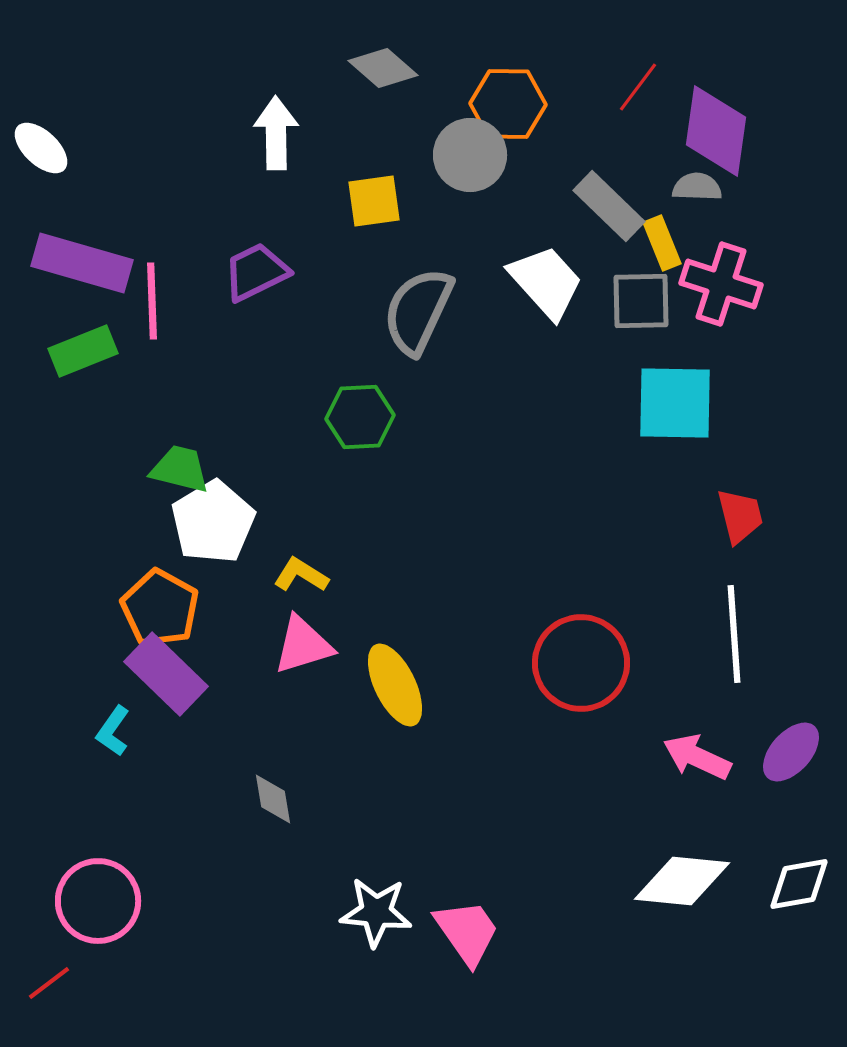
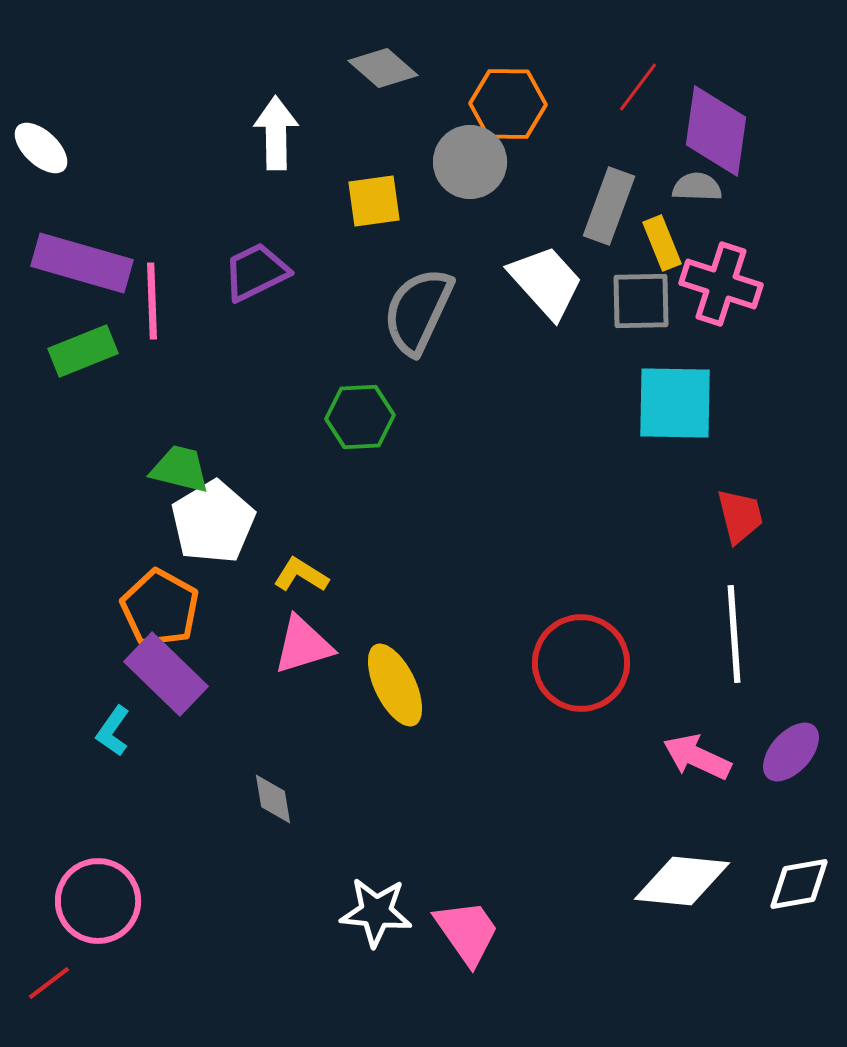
gray circle at (470, 155): moved 7 px down
gray rectangle at (609, 206): rotated 66 degrees clockwise
